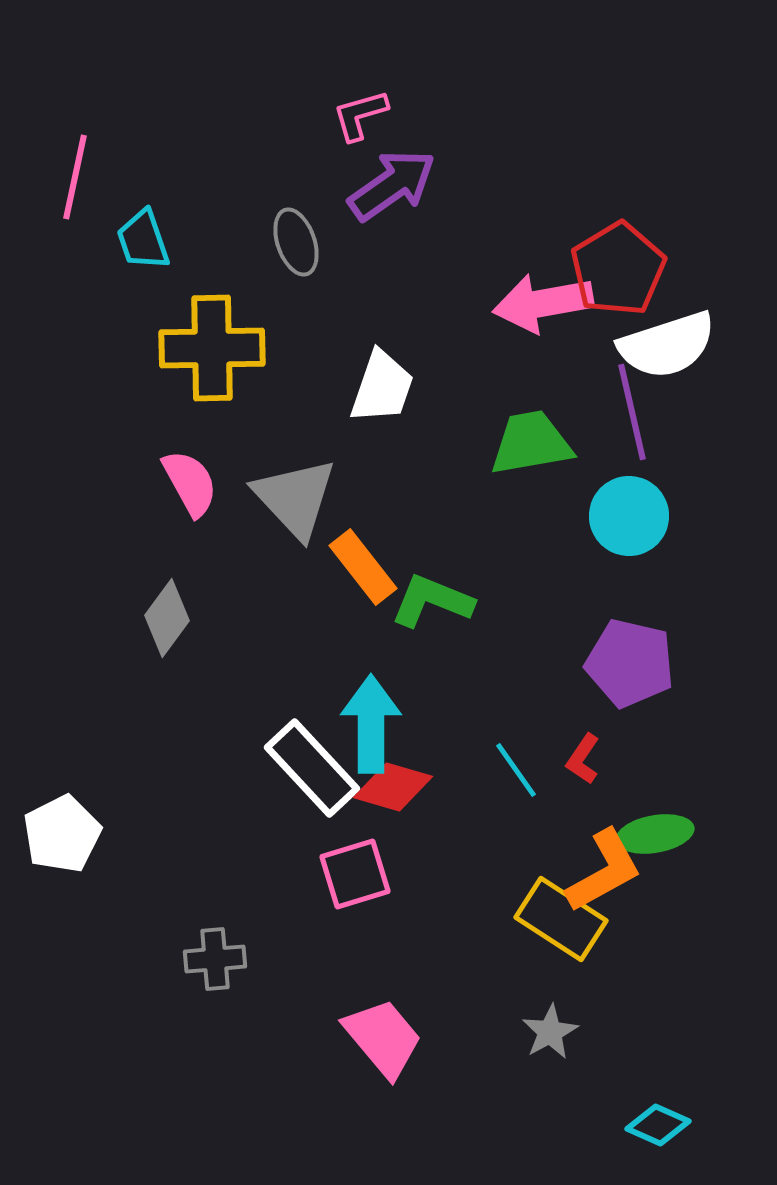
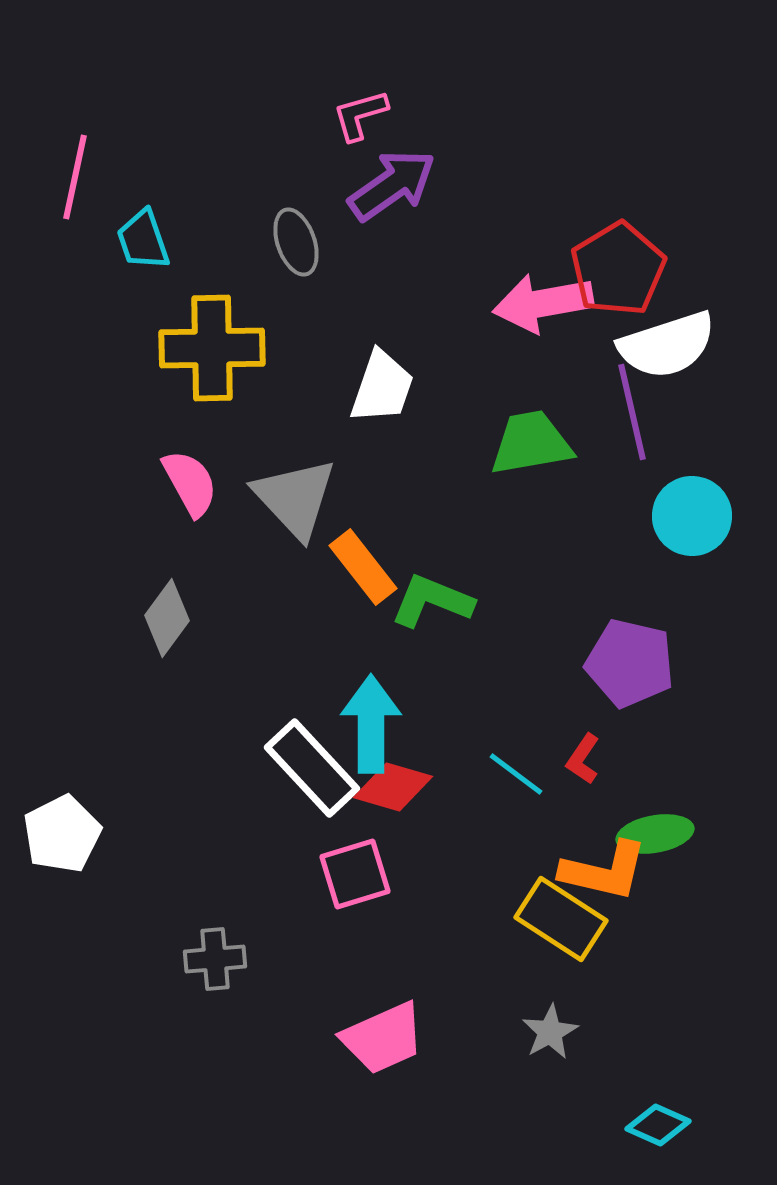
cyan circle: moved 63 px right
cyan line: moved 4 px down; rotated 18 degrees counterclockwise
orange L-shape: rotated 42 degrees clockwise
pink trapezoid: rotated 106 degrees clockwise
